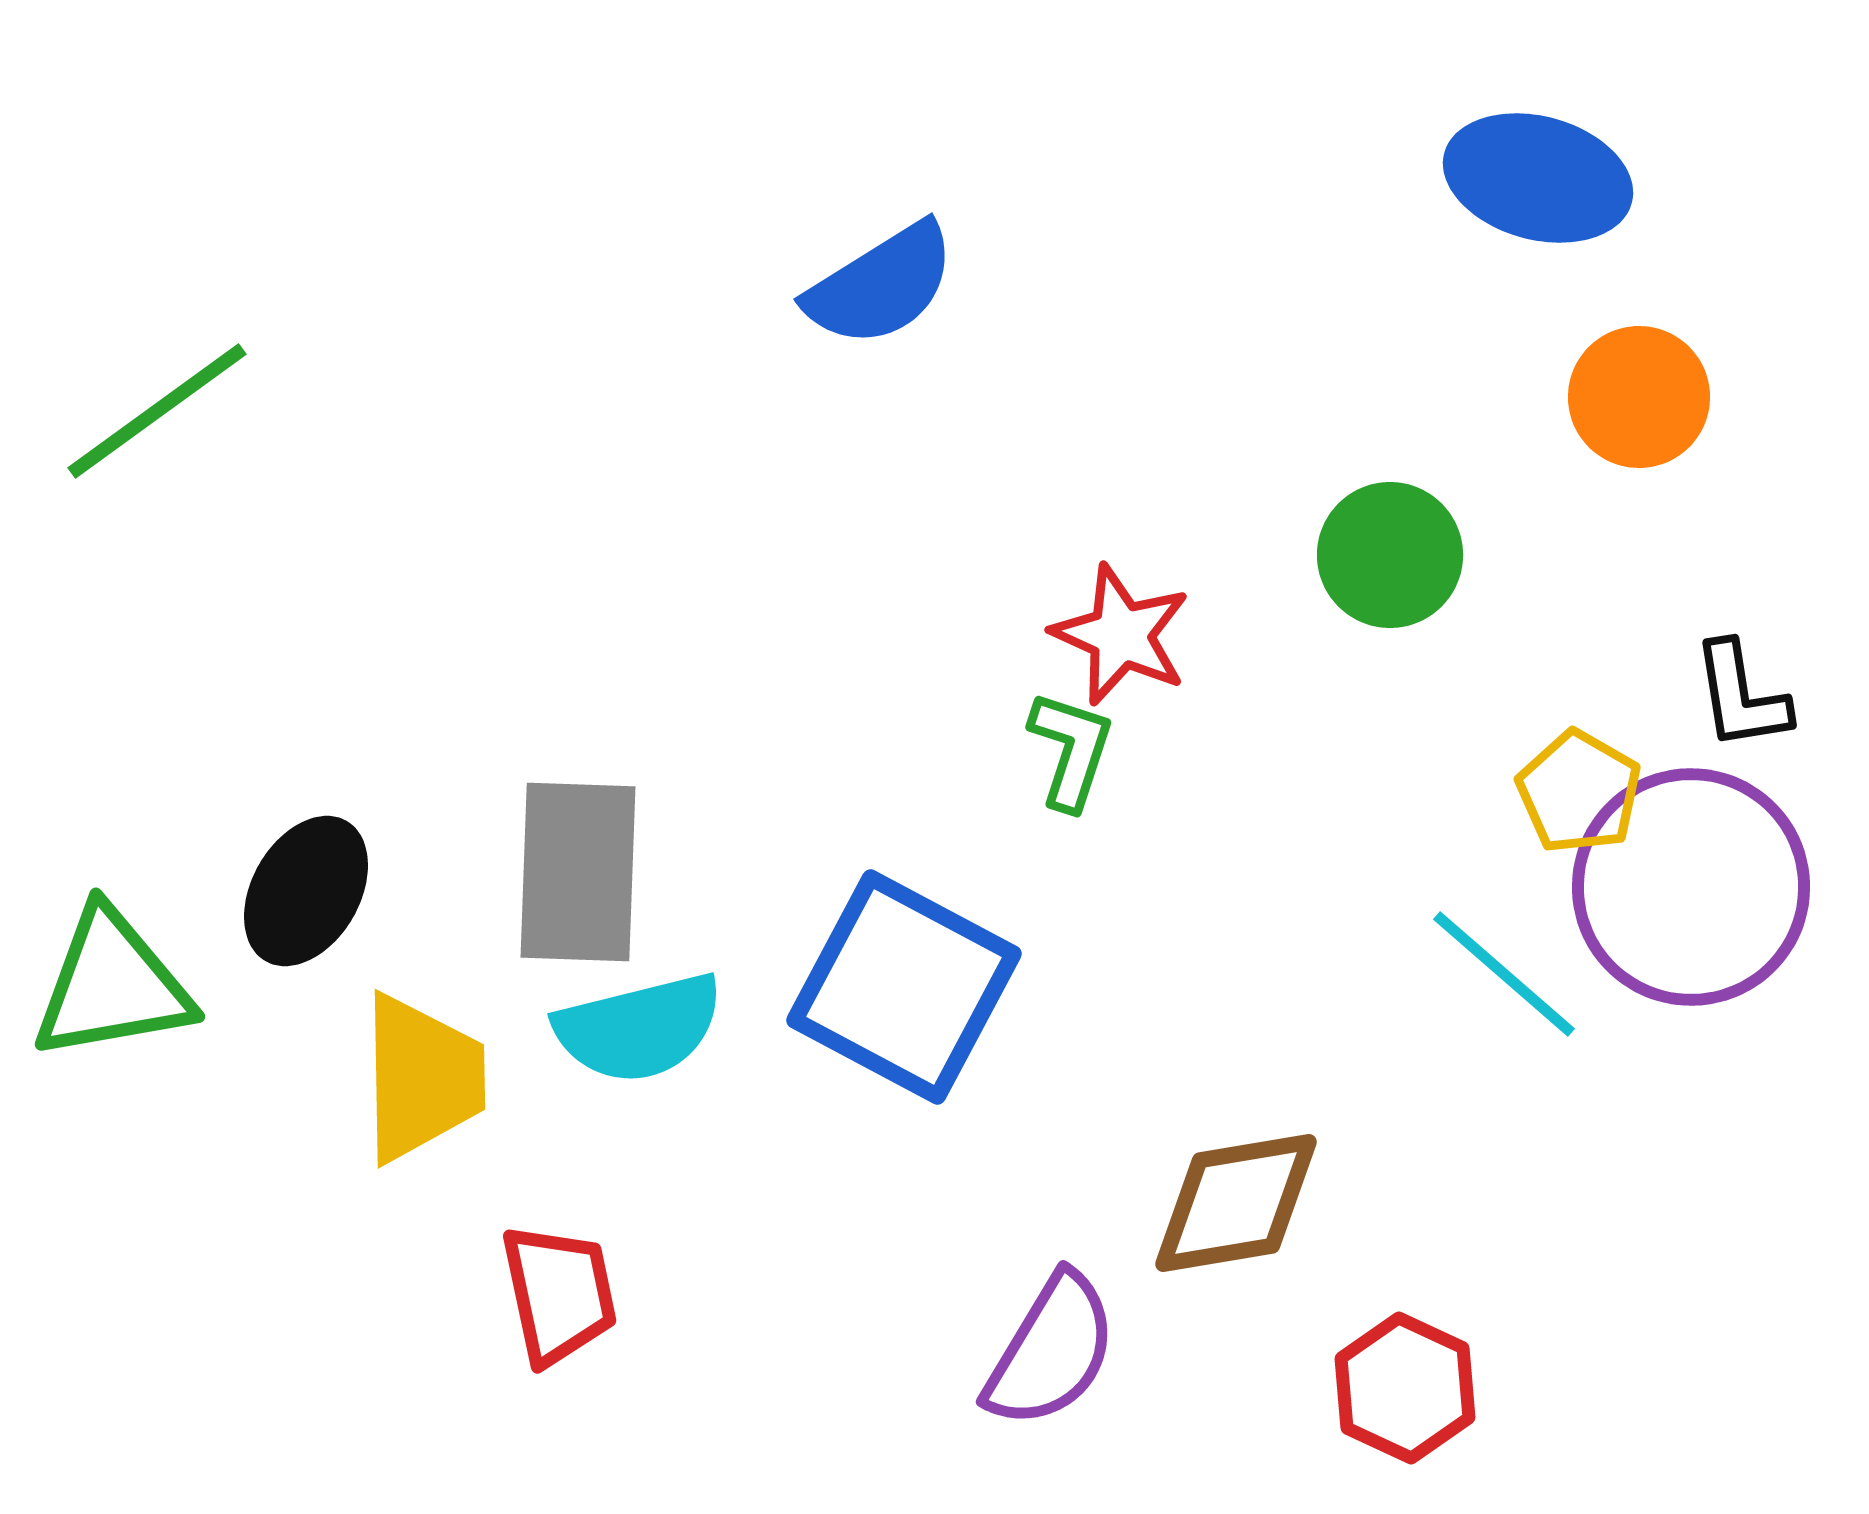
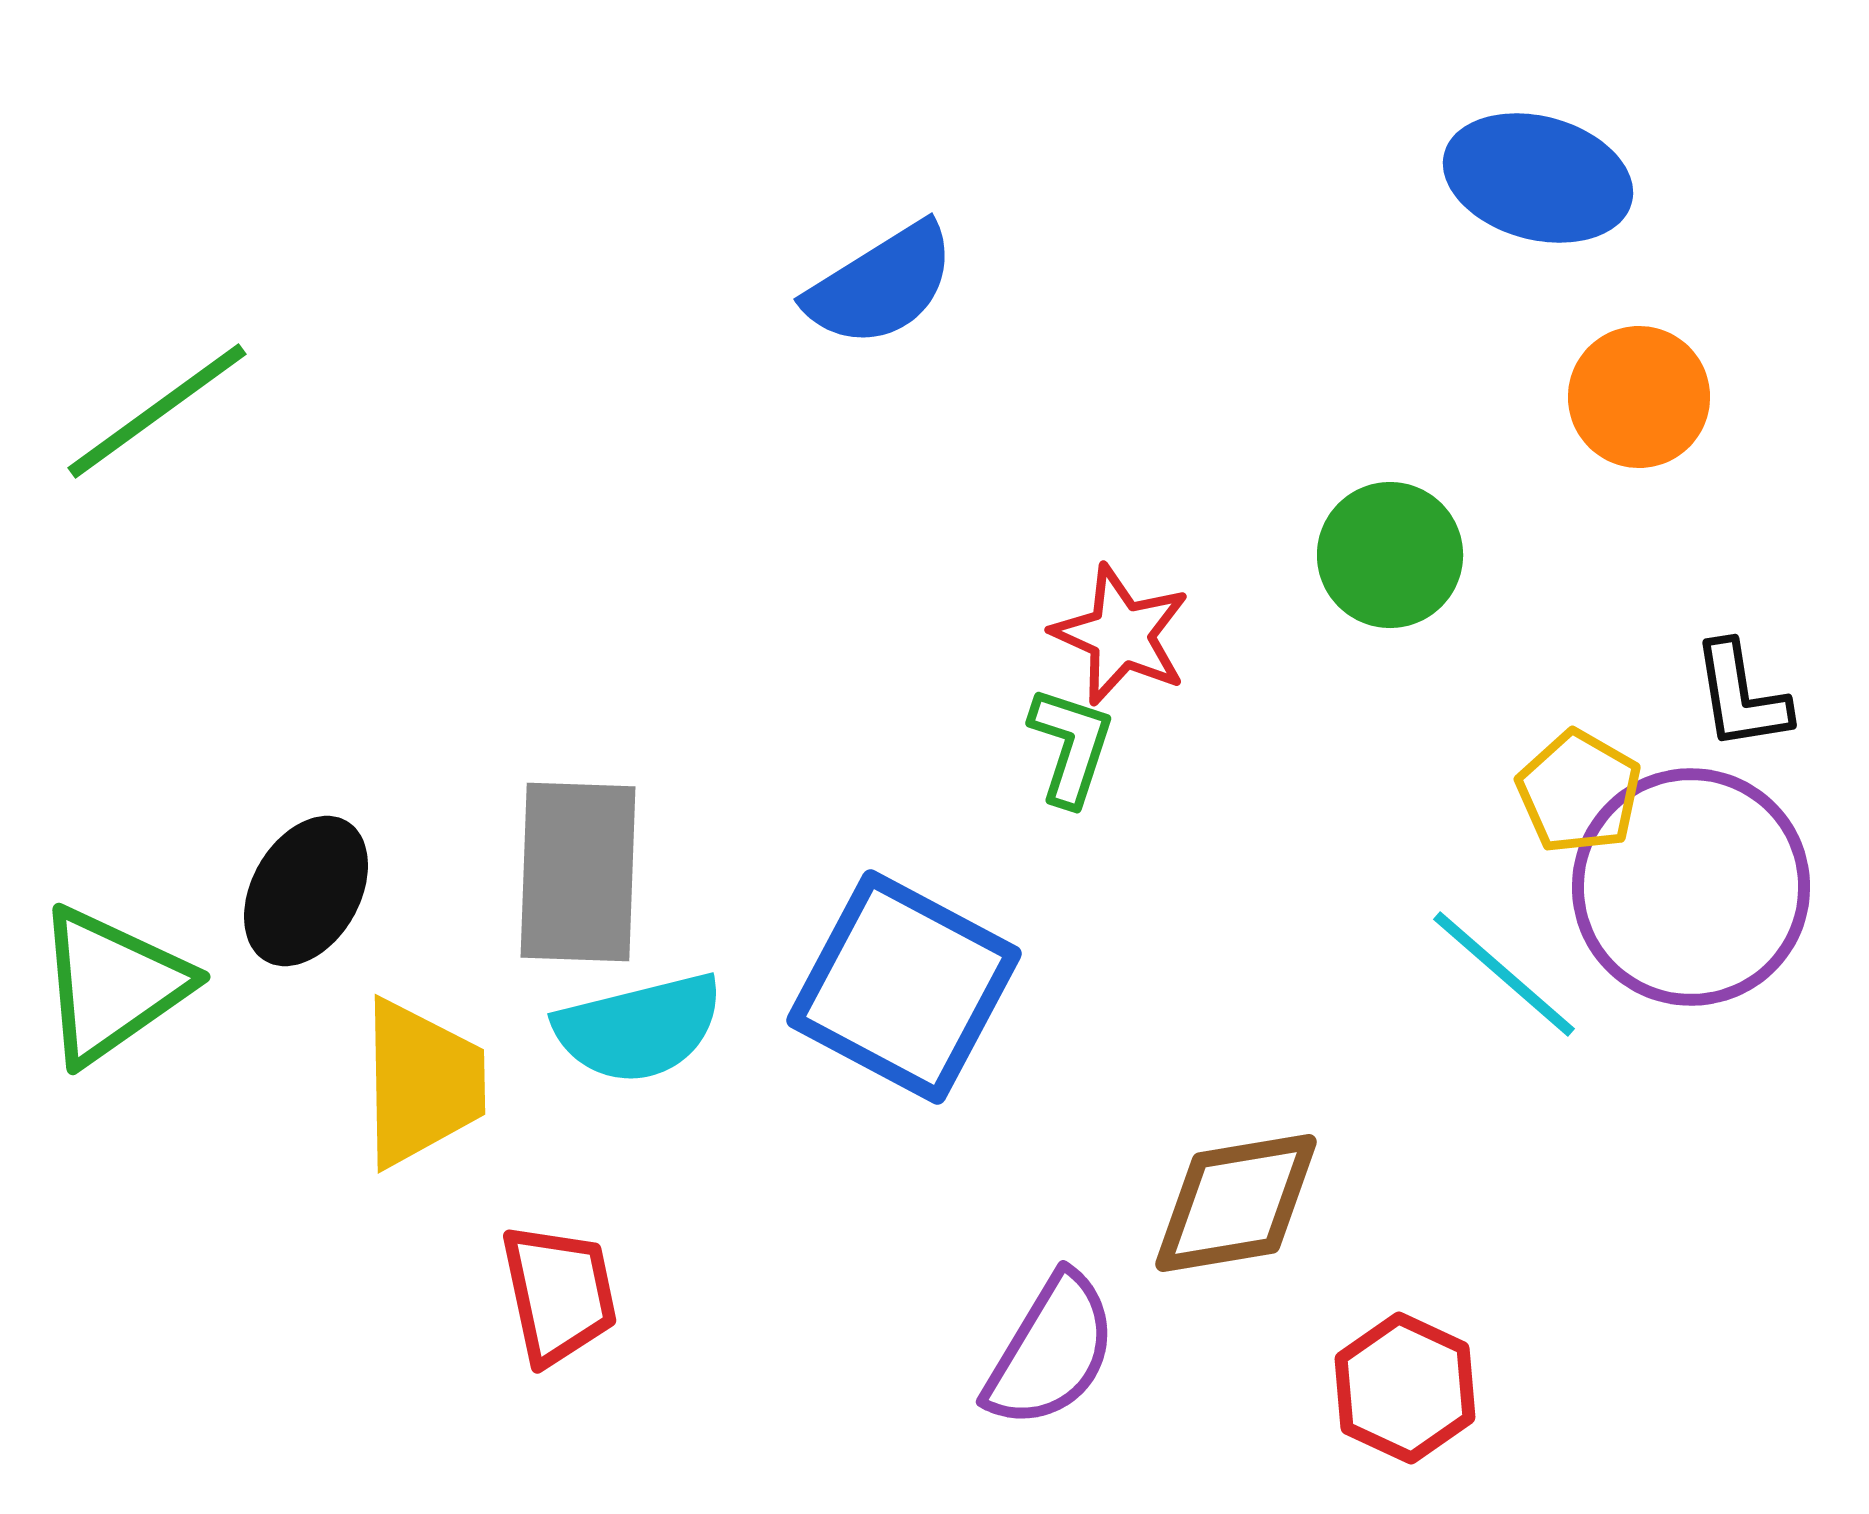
green L-shape: moved 4 px up
green triangle: rotated 25 degrees counterclockwise
yellow trapezoid: moved 5 px down
